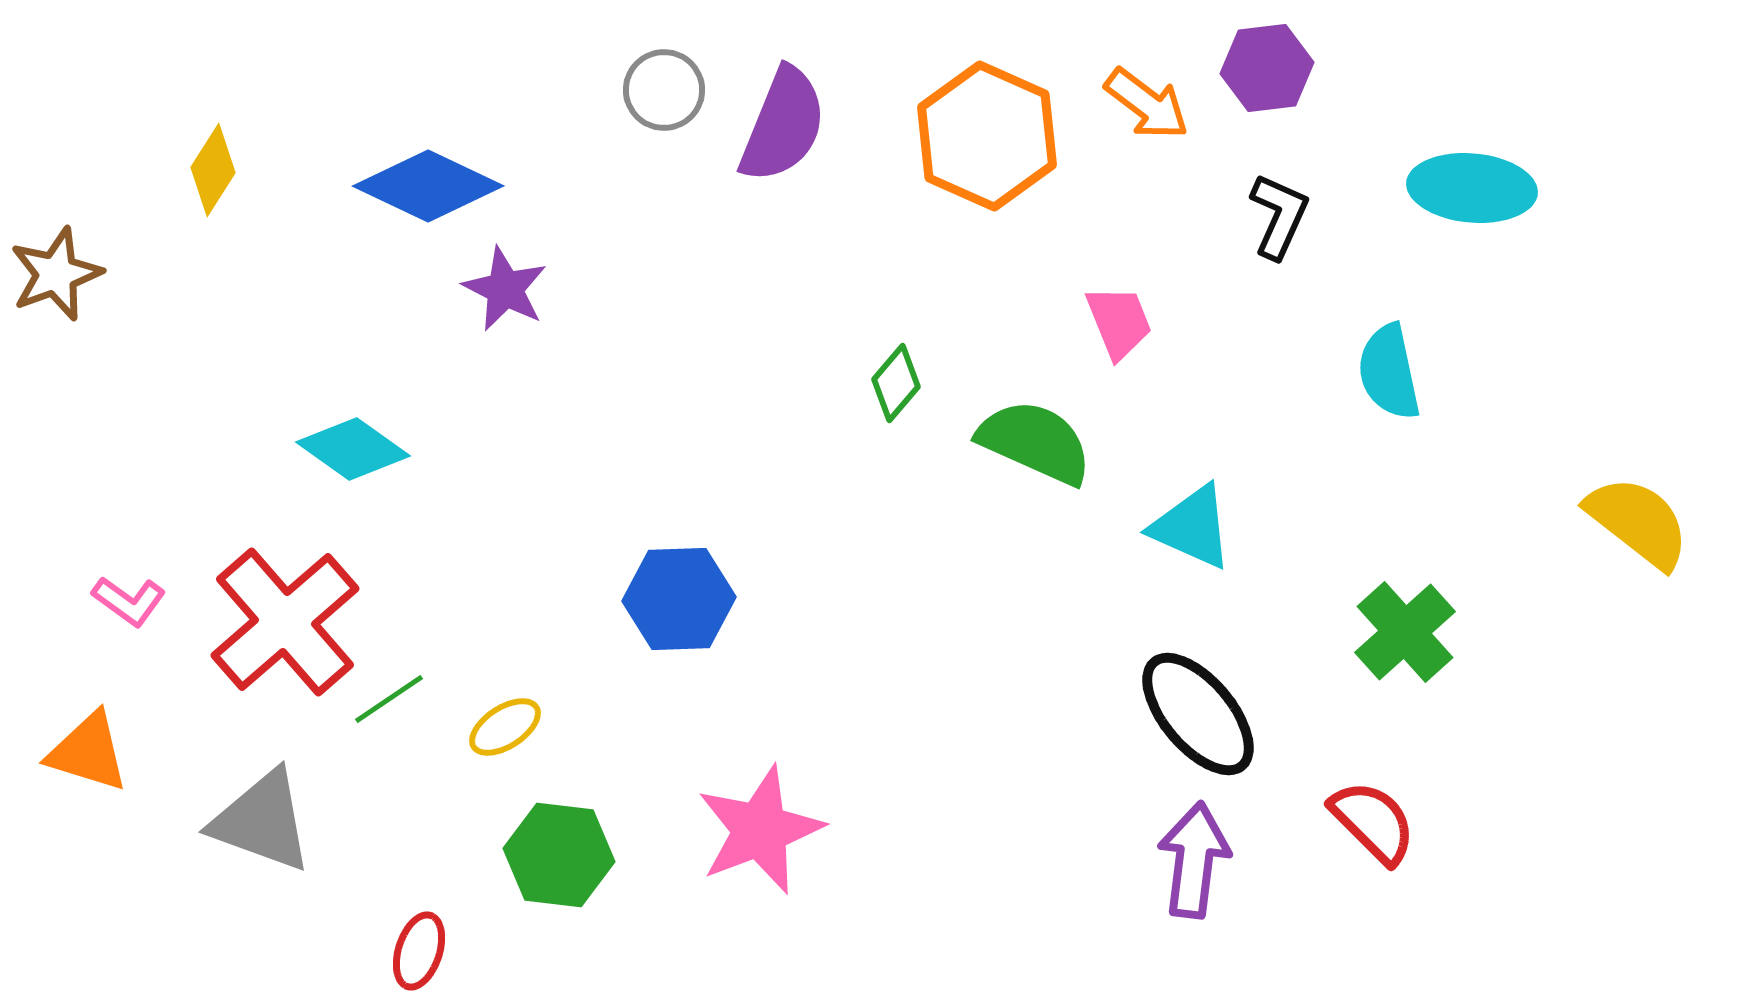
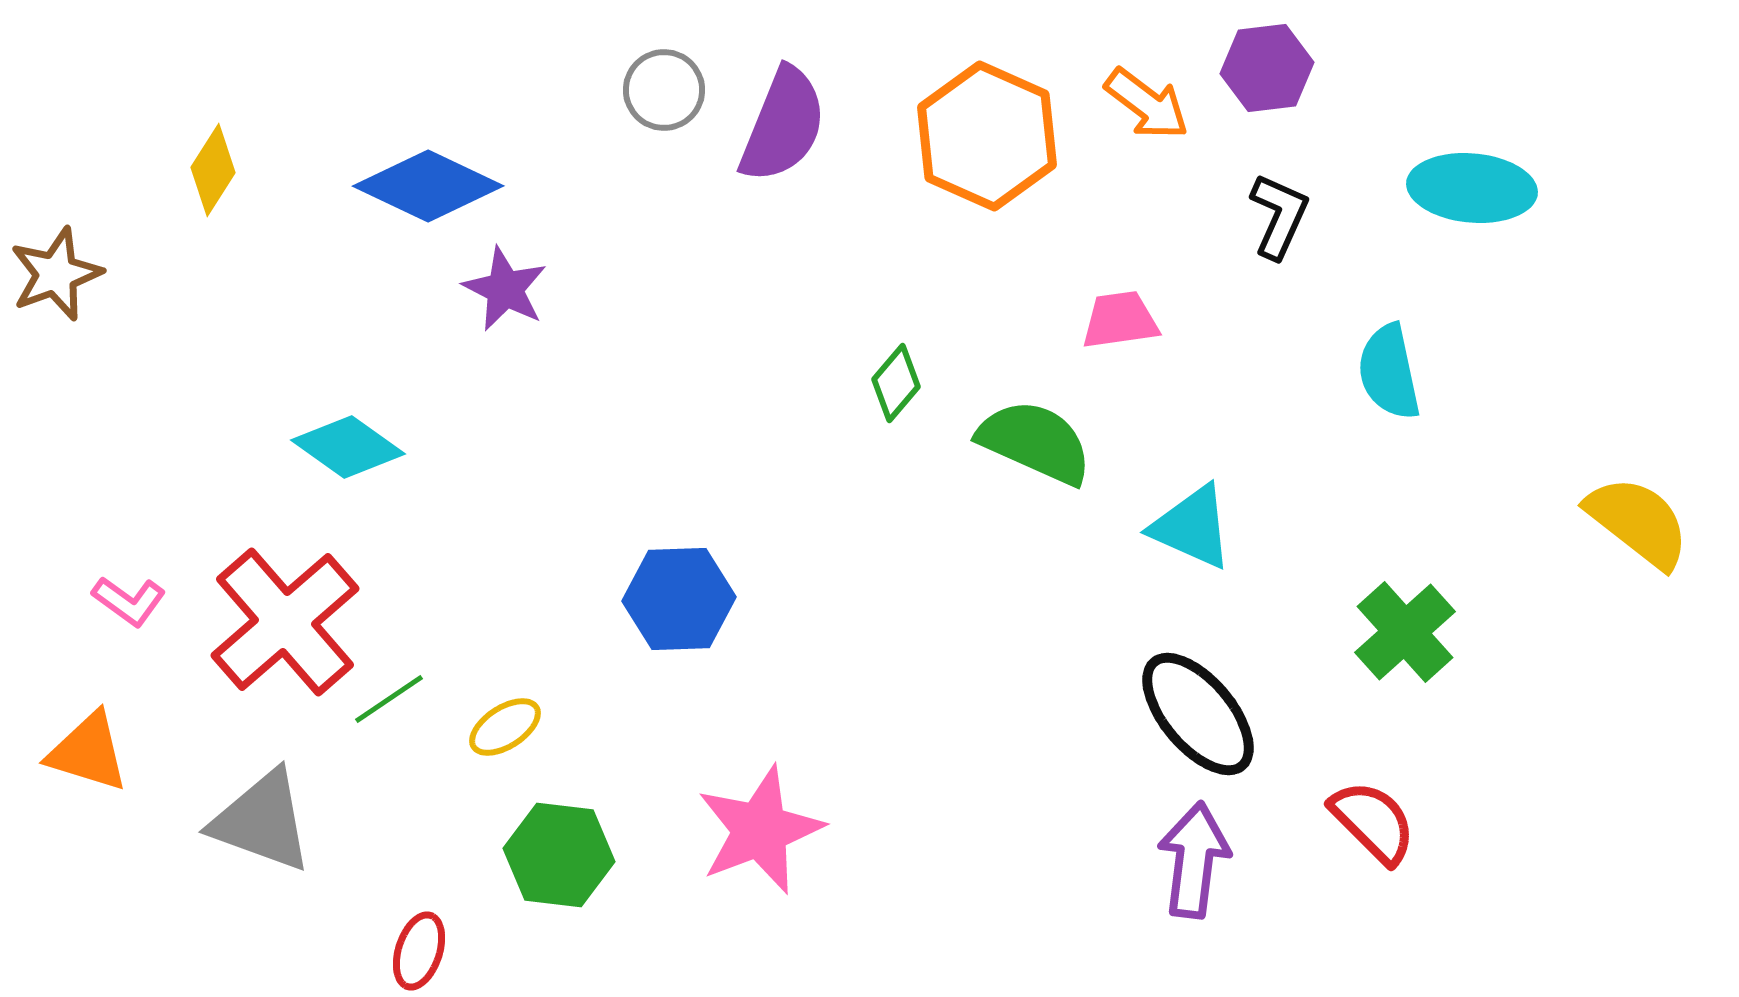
pink trapezoid: moved 1 px right, 2 px up; rotated 76 degrees counterclockwise
cyan diamond: moved 5 px left, 2 px up
